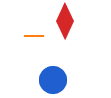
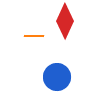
blue circle: moved 4 px right, 3 px up
